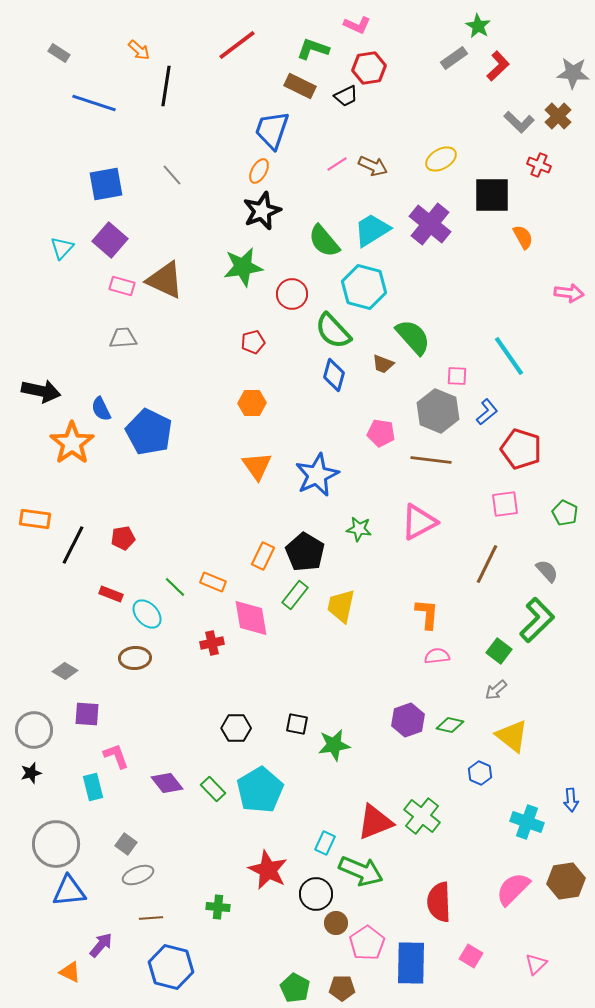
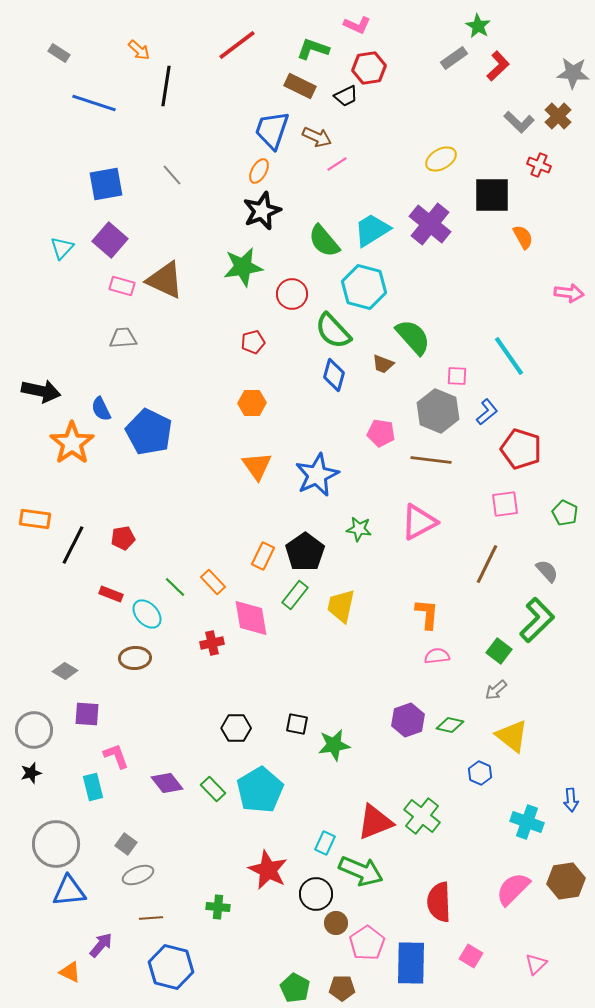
brown arrow at (373, 166): moved 56 px left, 29 px up
black pentagon at (305, 552): rotated 6 degrees clockwise
orange rectangle at (213, 582): rotated 25 degrees clockwise
